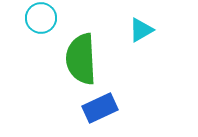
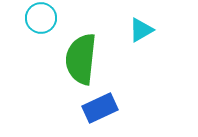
green semicircle: rotated 9 degrees clockwise
